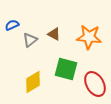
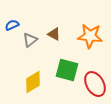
orange star: moved 1 px right, 1 px up
green square: moved 1 px right, 1 px down
